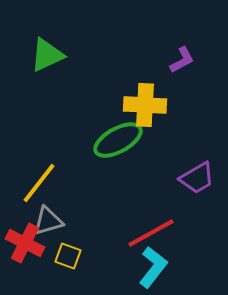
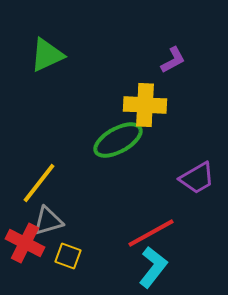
purple L-shape: moved 9 px left
